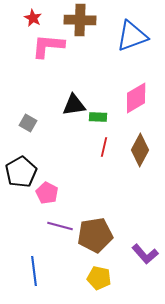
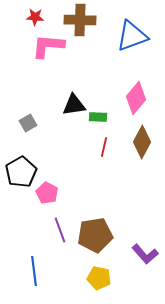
red star: moved 2 px right, 1 px up; rotated 24 degrees counterclockwise
pink diamond: rotated 20 degrees counterclockwise
gray square: rotated 30 degrees clockwise
brown diamond: moved 2 px right, 8 px up
purple line: moved 4 px down; rotated 55 degrees clockwise
